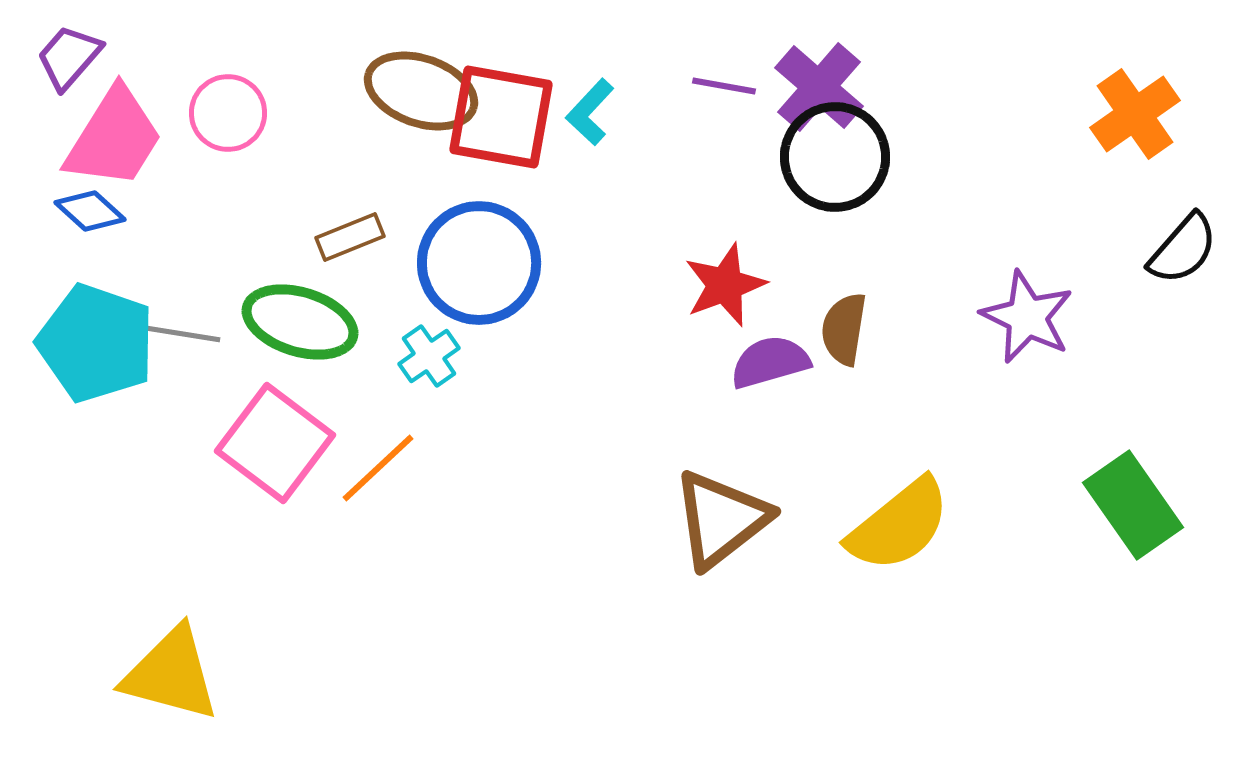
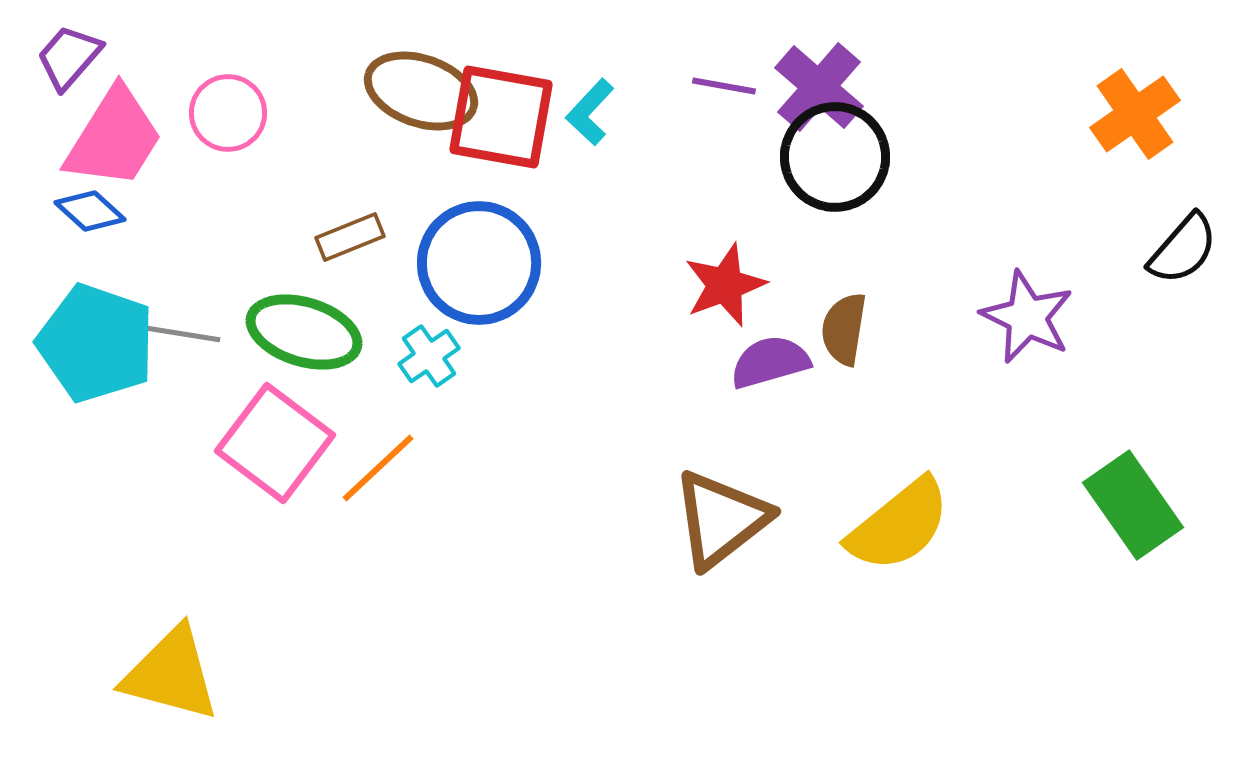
green ellipse: moved 4 px right, 10 px down
